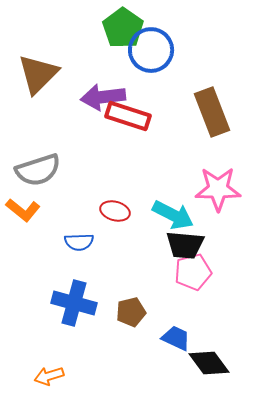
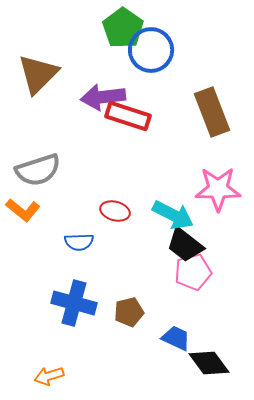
black trapezoid: rotated 33 degrees clockwise
brown pentagon: moved 2 px left
